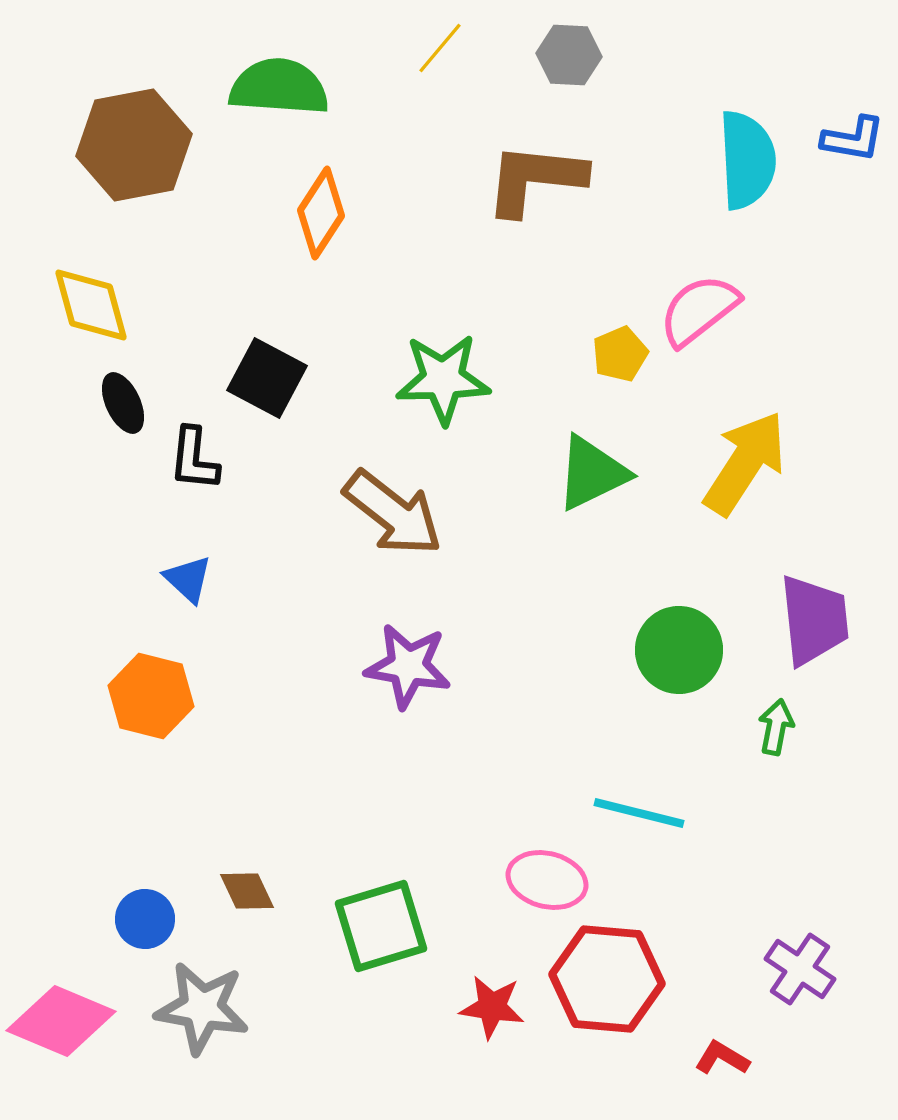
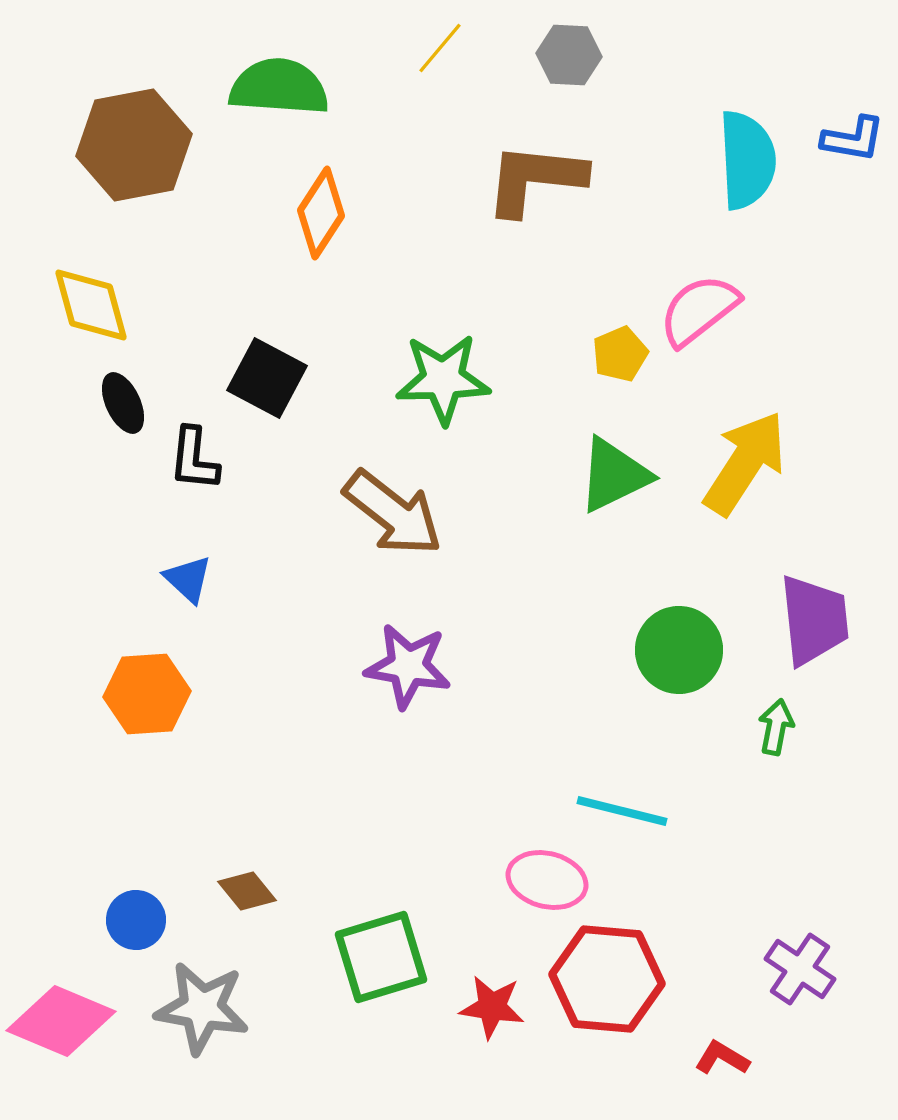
green triangle: moved 22 px right, 2 px down
orange hexagon: moved 4 px left, 2 px up; rotated 18 degrees counterclockwise
cyan line: moved 17 px left, 2 px up
brown diamond: rotated 14 degrees counterclockwise
blue circle: moved 9 px left, 1 px down
green square: moved 31 px down
